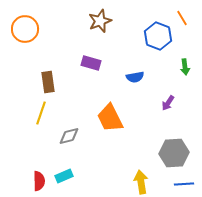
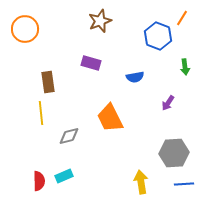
orange line: rotated 63 degrees clockwise
yellow line: rotated 25 degrees counterclockwise
